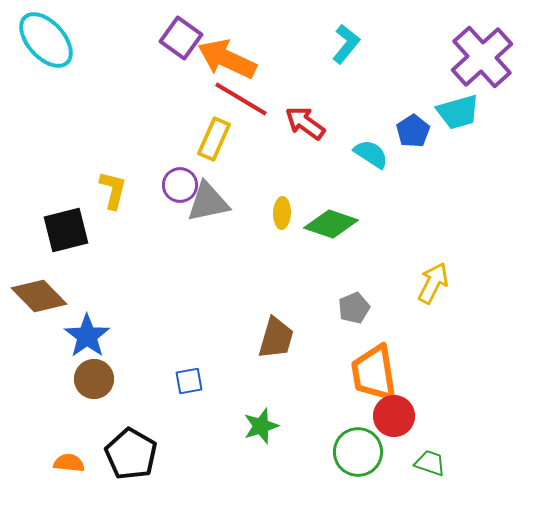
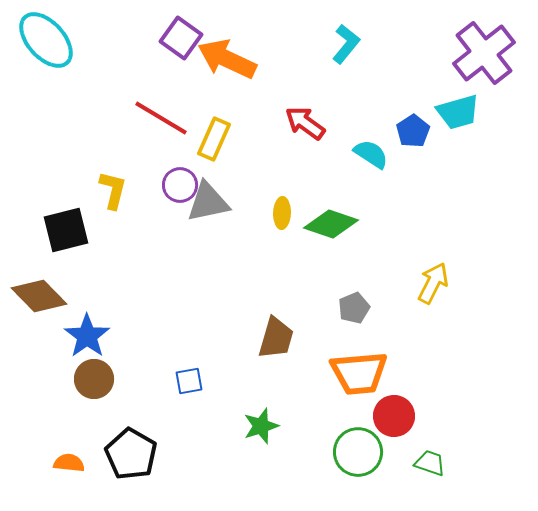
purple cross: moved 2 px right, 4 px up; rotated 4 degrees clockwise
red line: moved 80 px left, 19 px down
orange trapezoid: moved 15 px left; rotated 86 degrees counterclockwise
